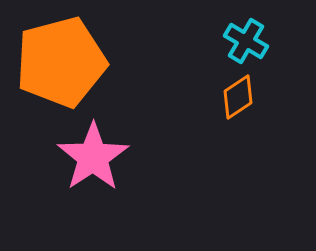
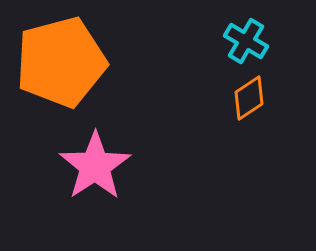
orange diamond: moved 11 px right, 1 px down
pink star: moved 2 px right, 9 px down
